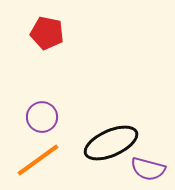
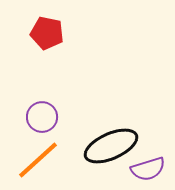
black ellipse: moved 3 px down
orange line: rotated 6 degrees counterclockwise
purple semicircle: rotated 32 degrees counterclockwise
